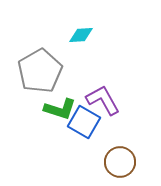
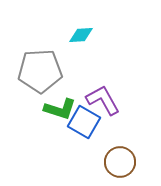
gray pentagon: rotated 27 degrees clockwise
